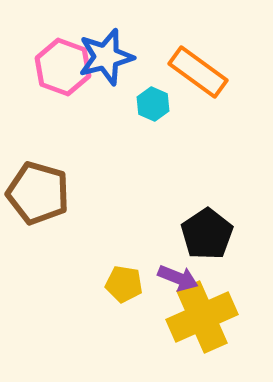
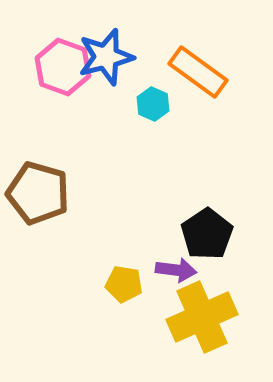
purple arrow: moved 2 px left, 8 px up; rotated 15 degrees counterclockwise
